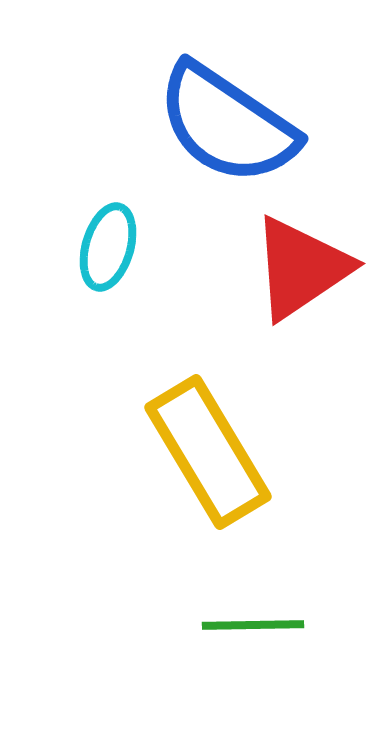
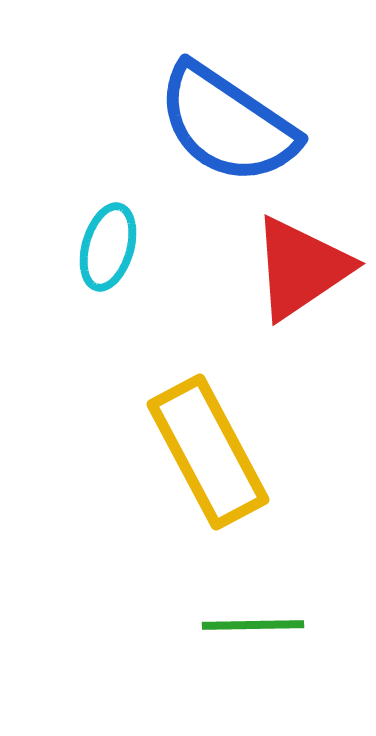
yellow rectangle: rotated 3 degrees clockwise
